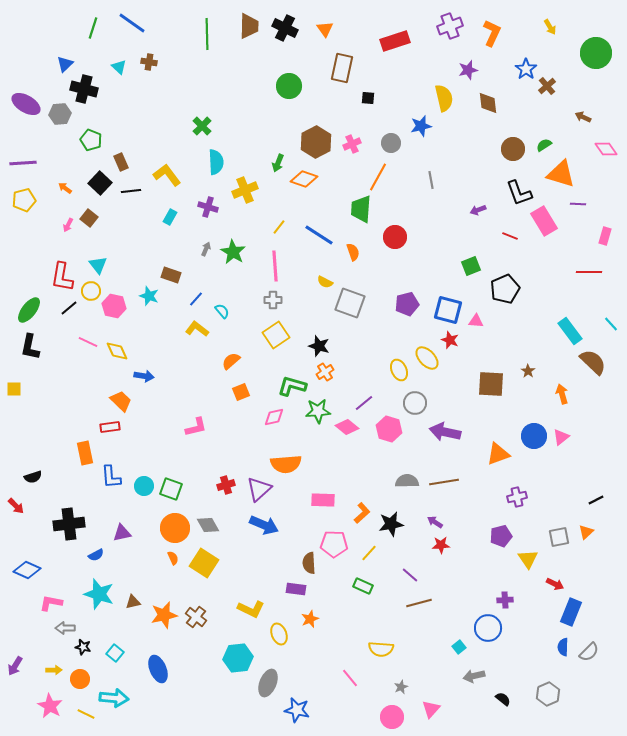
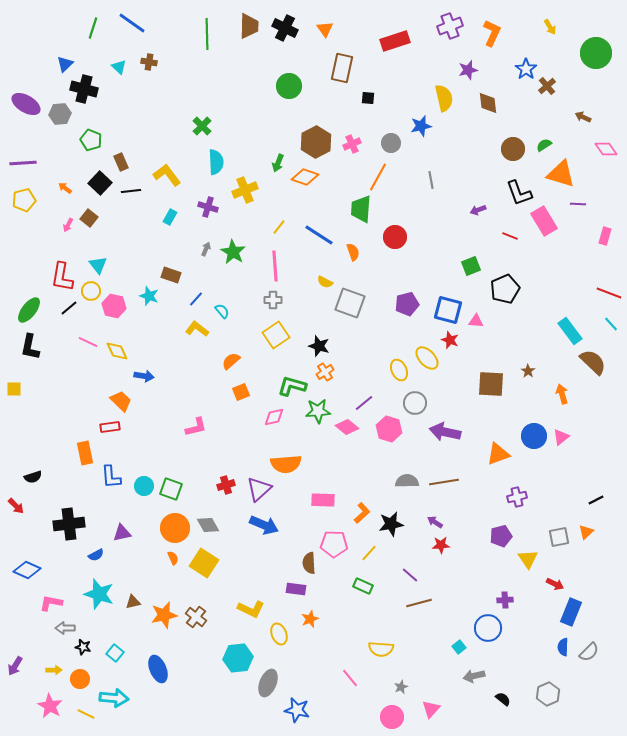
orange diamond at (304, 179): moved 1 px right, 2 px up
red line at (589, 272): moved 20 px right, 21 px down; rotated 20 degrees clockwise
